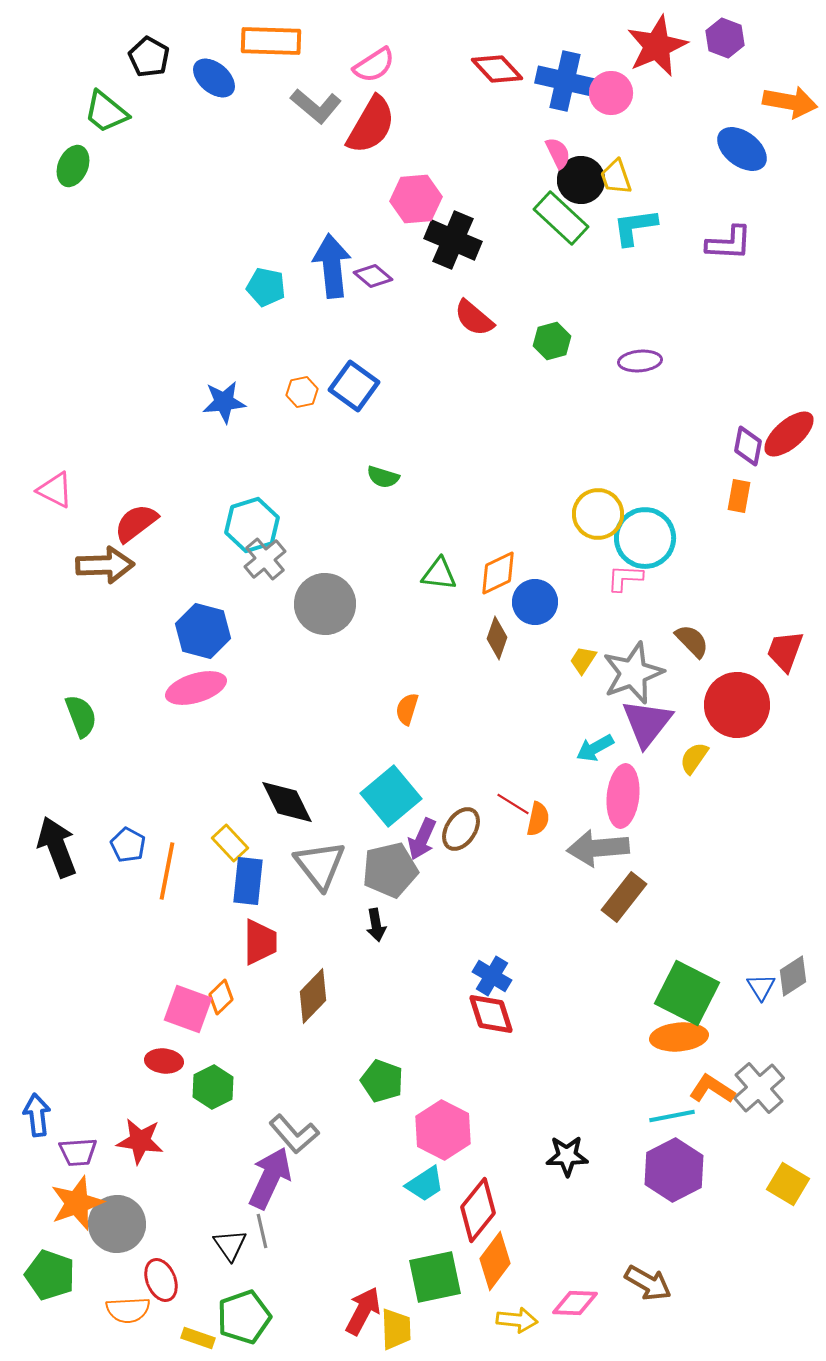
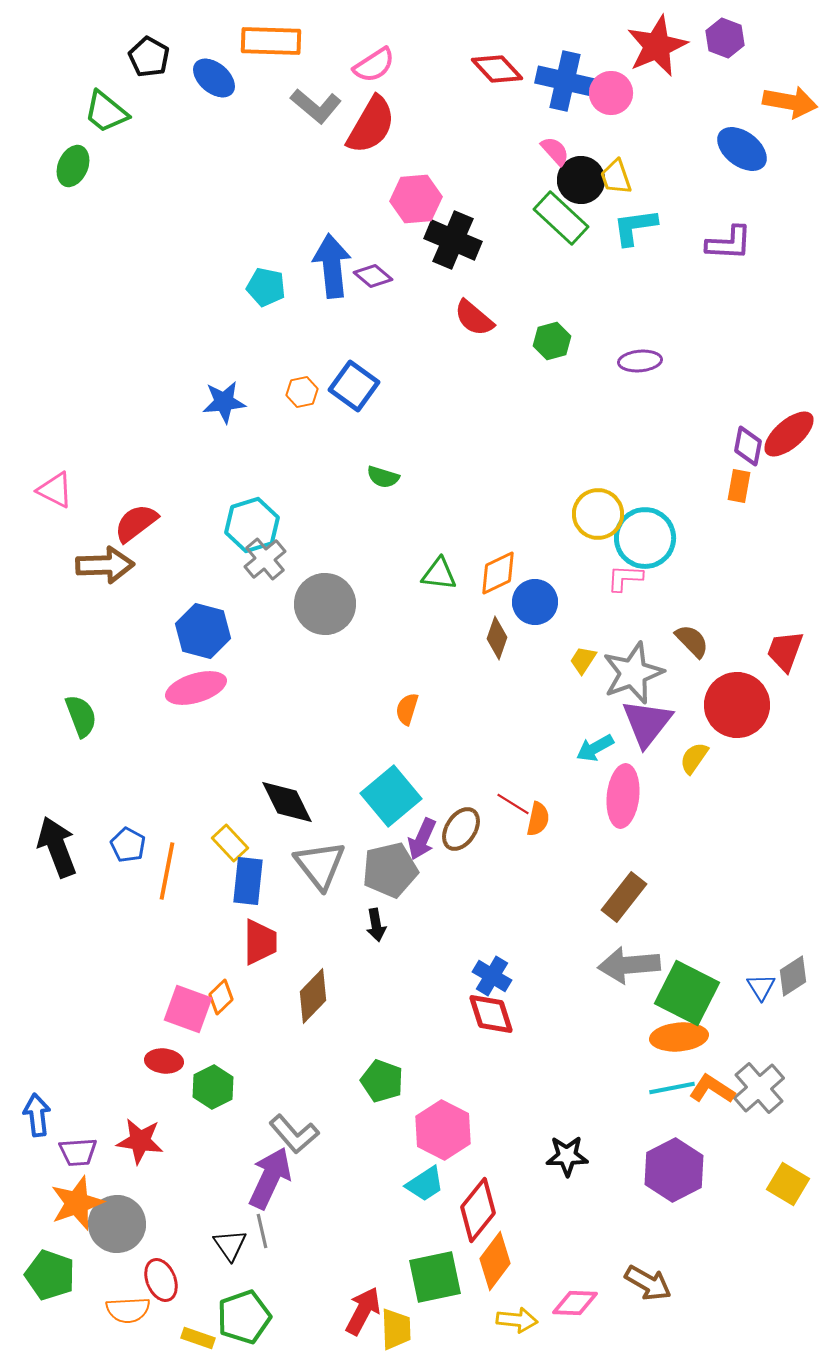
pink semicircle at (558, 153): moved 3 px left, 2 px up; rotated 16 degrees counterclockwise
orange rectangle at (739, 496): moved 10 px up
gray arrow at (598, 848): moved 31 px right, 117 px down
cyan line at (672, 1116): moved 28 px up
